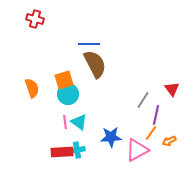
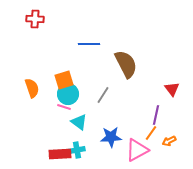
red cross: rotated 12 degrees counterclockwise
brown semicircle: moved 31 px right
gray line: moved 40 px left, 5 px up
pink line: moved 1 px left, 15 px up; rotated 64 degrees counterclockwise
red rectangle: moved 2 px left, 2 px down
